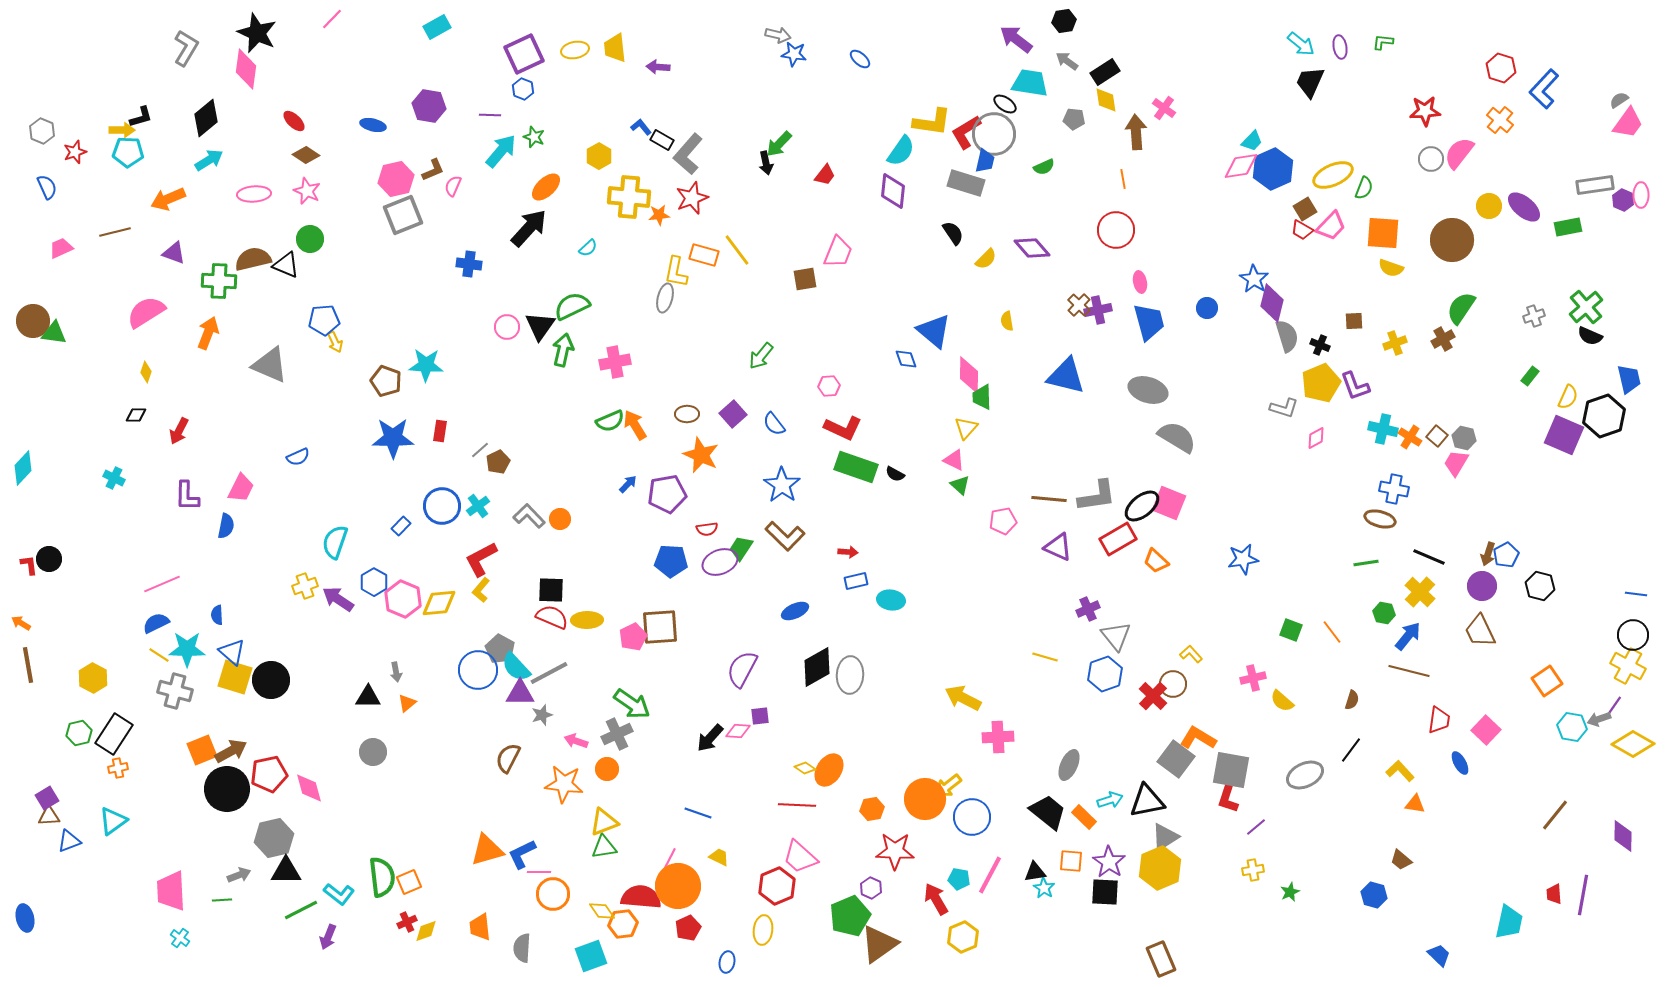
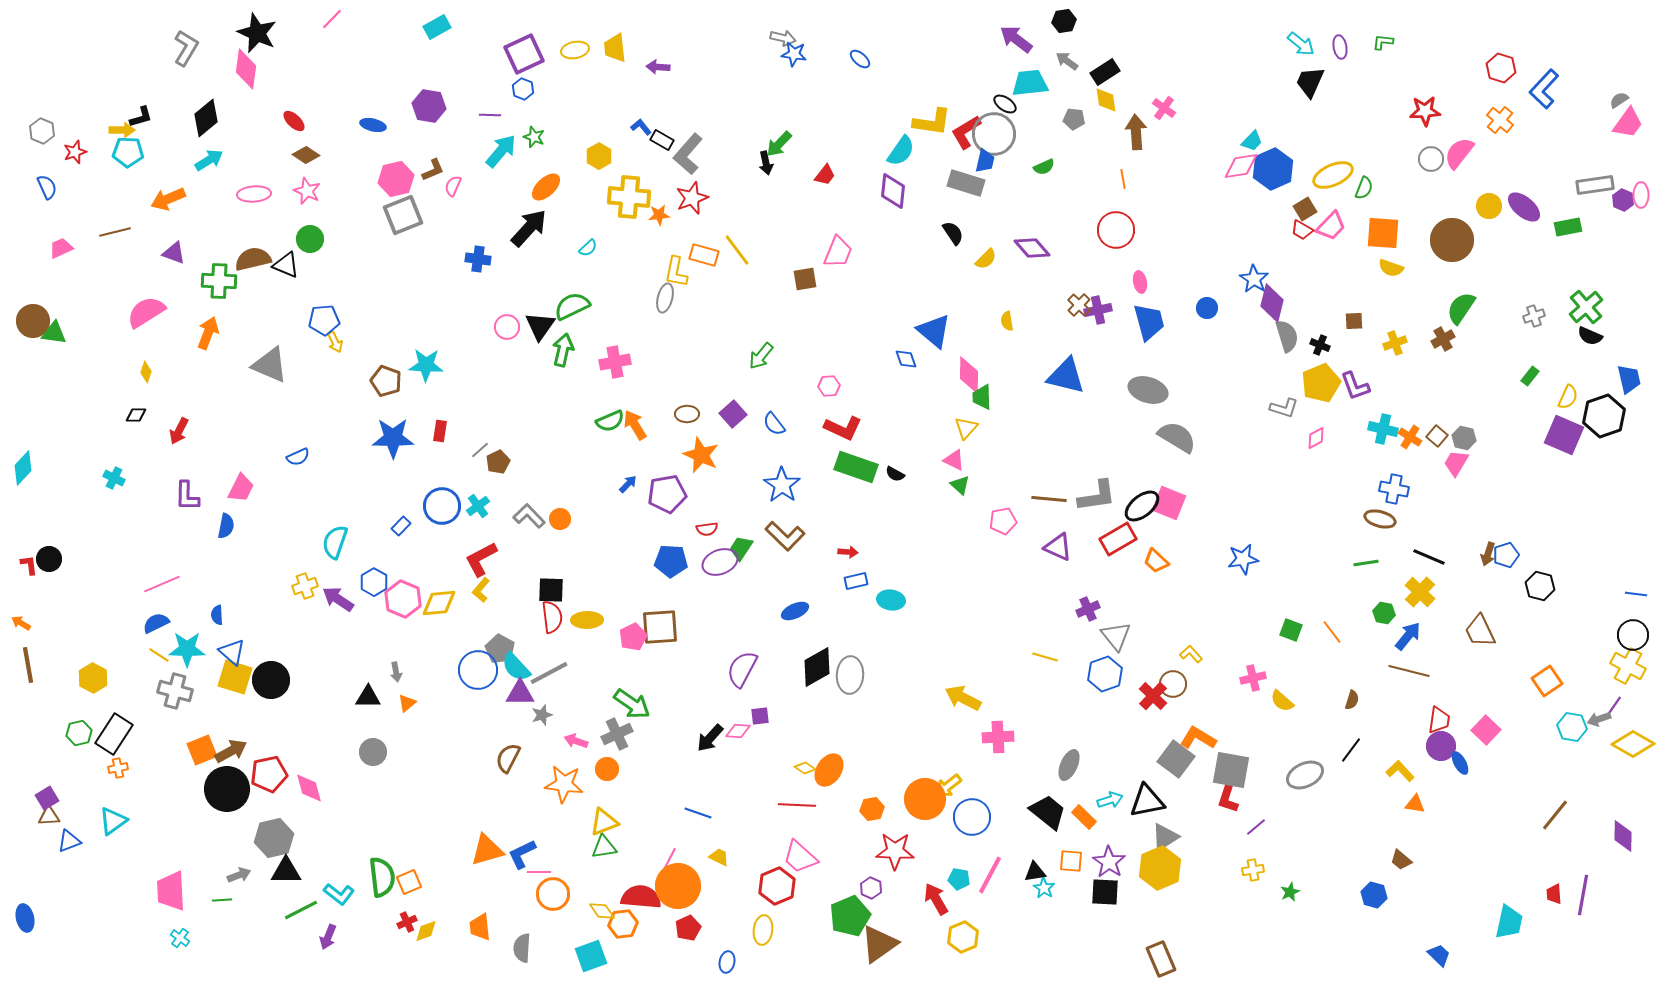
gray arrow at (778, 35): moved 5 px right, 3 px down
cyan trapezoid at (1030, 83): rotated 15 degrees counterclockwise
blue cross at (469, 264): moved 9 px right, 5 px up
blue pentagon at (1506, 555): rotated 10 degrees clockwise
purple circle at (1482, 586): moved 41 px left, 160 px down
red semicircle at (552, 617): rotated 60 degrees clockwise
